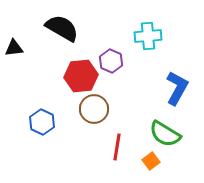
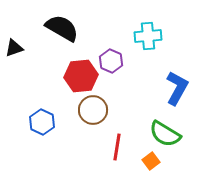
black triangle: rotated 12 degrees counterclockwise
brown circle: moved 1 px left, 1 px down
